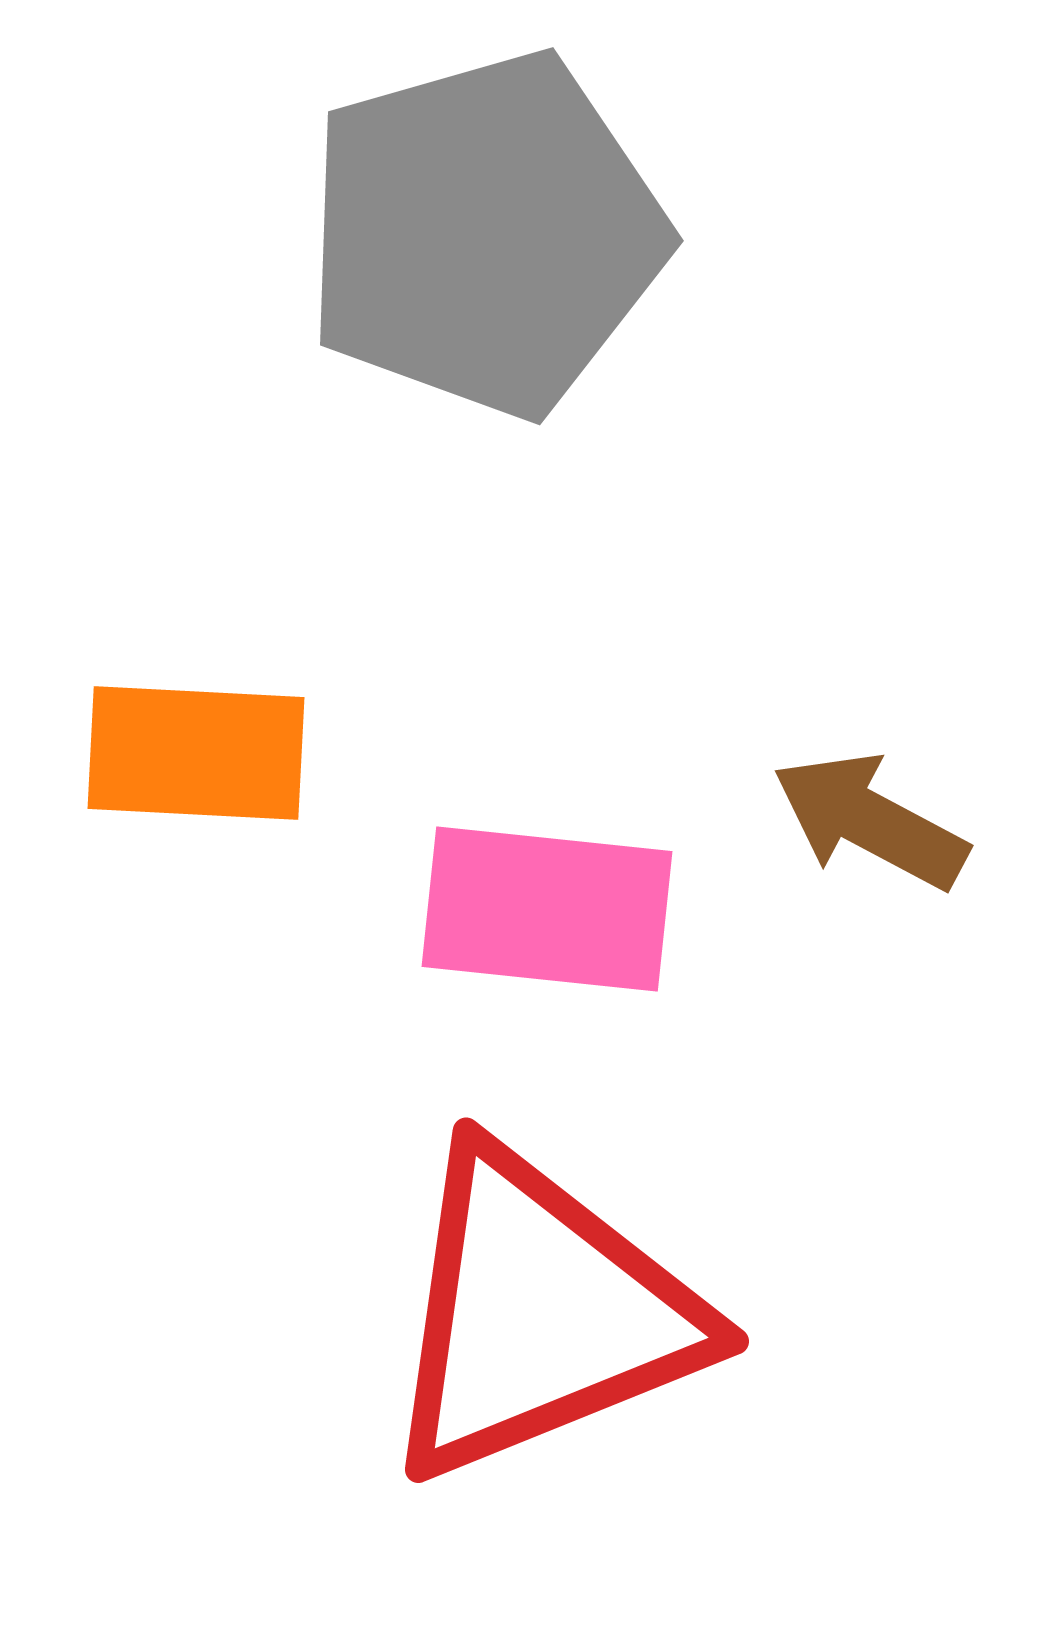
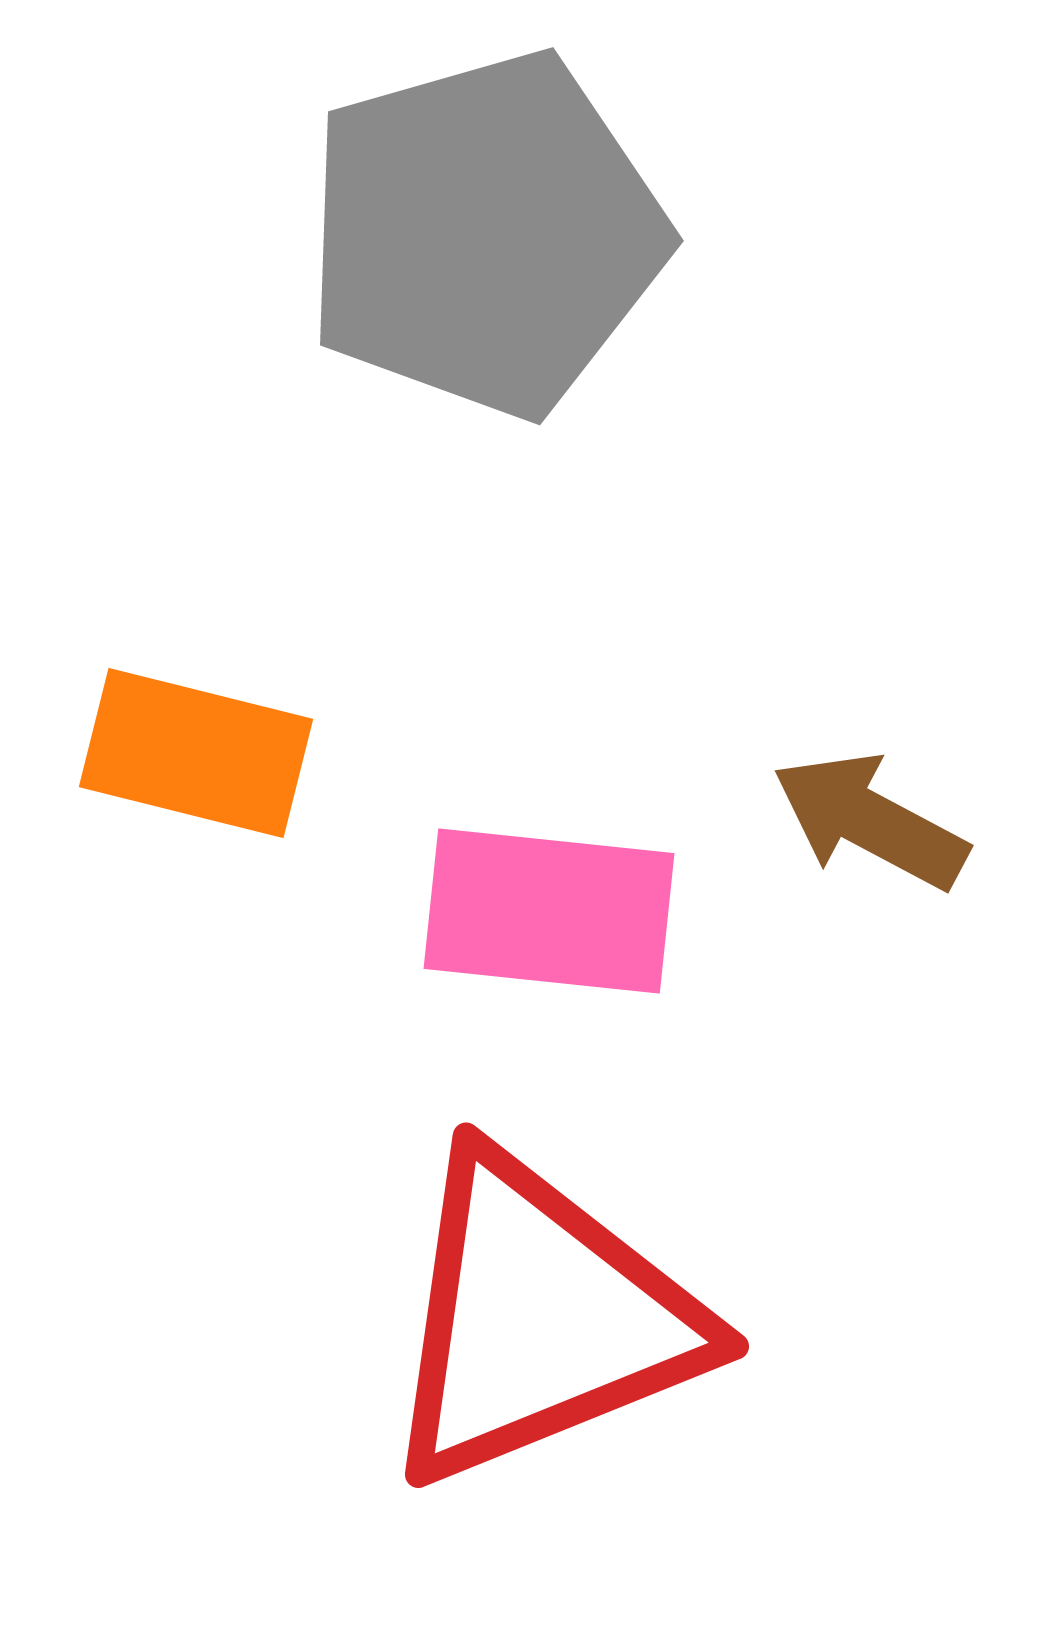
orange rectangle: rotated 11 degrees clockwise
pink rectangle: moved 2 px right, 2 px down
red triangle: moved 5 px down
